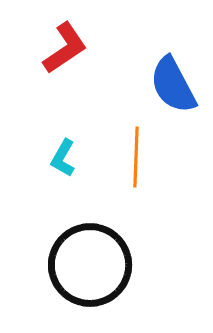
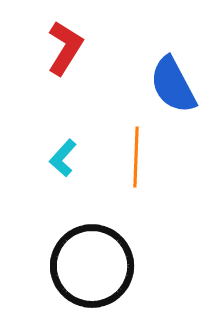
red L-shape: rotated 24 degrees counterclockwise
cyan L-shape: rotated 12 degrees clockwise
black circle: moved 2 px right, 1 px down
